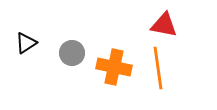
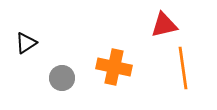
red triangle: rotated 24 degrees counterclockwise
gray circle: moved 10 px left, 25 px down
orange line: moved 25 px right
